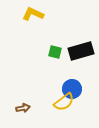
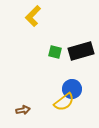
yellow L-shape: moved 2 px down; rotated 70 degrees counterclockwise
brown arrow: moved 2 px down
